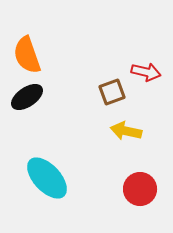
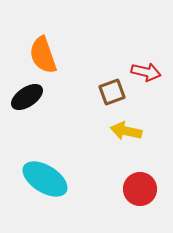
orange semicircle: moved 16 px right
cyan ellipse: moved 2 px left, 1 px down; rotated 15 degrees counterclockwise
